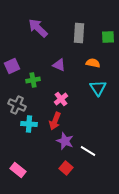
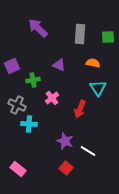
gray rectangle: moved 1 px right, 1 px down
pink cross: moved 9 px left, 1 px up
red arrow: moved 25 px right, 12 px up
pink rectangle: moved 1 px up
